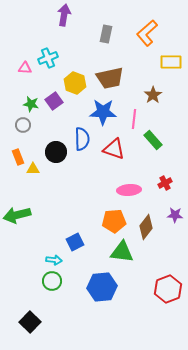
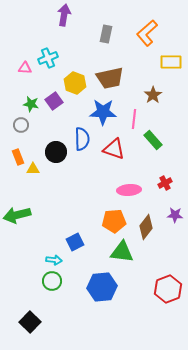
gray circle: moved 2 px left
